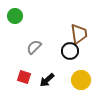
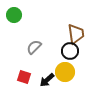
green circle: moved 1 px left, 1 px up
brown trapezoid: moved 3 px left
yellow circle: moved 16 px left, 8 px up
